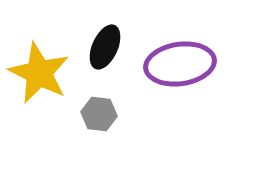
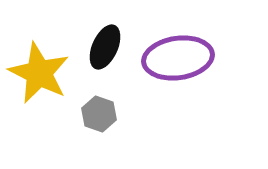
purple ellipse: moved 2 px left, 6 px up
gray hexagon: rotated 12 degrees clockwise
